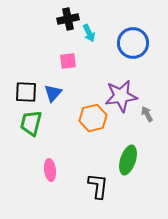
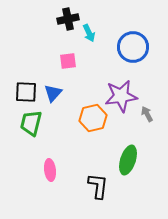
blue circle: moved 4 px down
